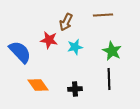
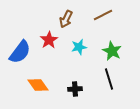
brown line: rotated 24 degrees counterclockwise
brown arrow: moved 3 px up
red star: rotated 30 degrees clockwise
cyan star: moved 4 px right
blue semicircle: rotated 80 degrees clockwise
black line: rotated 15 degrees counterclockwise
